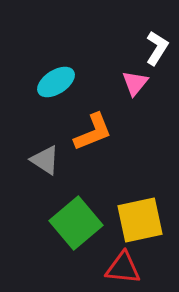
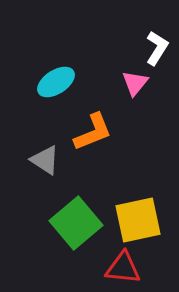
yellow square: moved 2 px left
